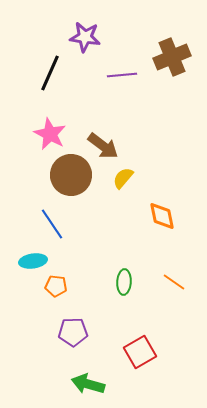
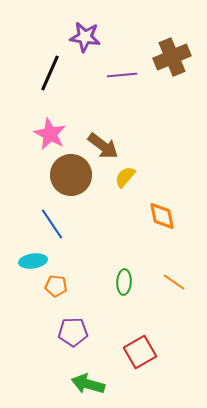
yellow semicircle: moved 2 px right, 1 px up
